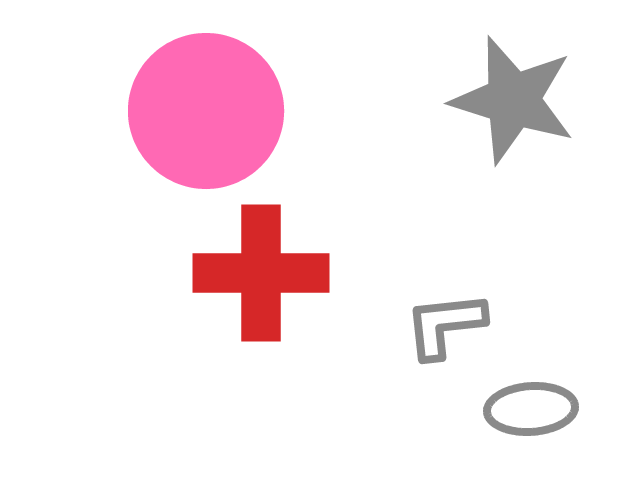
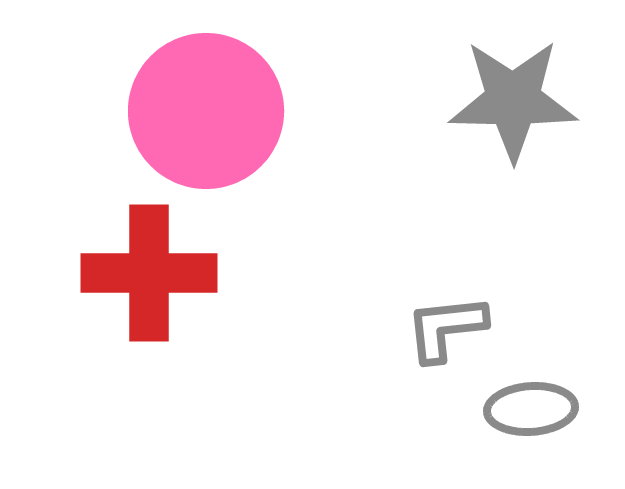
gray star: rotated 16 degrees counterclockwise
red cross: moved 112 px left
gray L-shape: moved 1 px right, 3 px down
